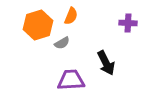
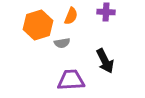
purple cross: moved 22 px left, 11 px up
gray semicircle: rotated 21 degrees clockwise
black arrow: moved 1 px left, 2 px up
